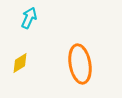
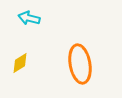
cyan arrow: rotated 100 degrees counterclockwise
